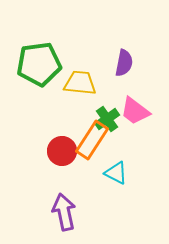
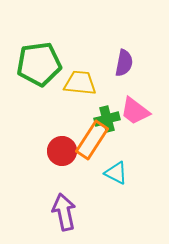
green cross: rotated 20 degrees clockwise
